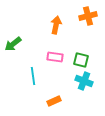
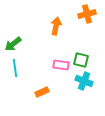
orange cross: moved 1 px left, 2 px up
orange arrow: moved 1 px down
pink rectangle: moved 6 px right, 8 px down
cyan line: moved 18 px left, 8 px up
orange rectangle: moved 12 px left, 9 px up
